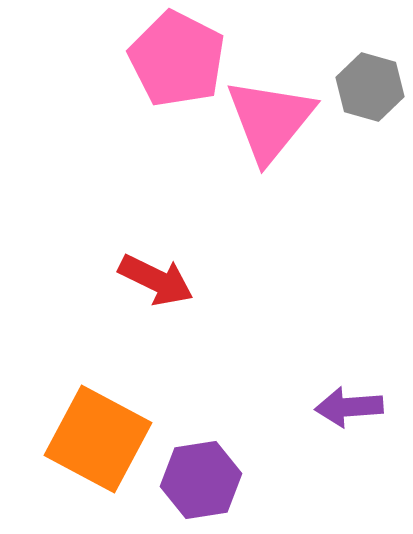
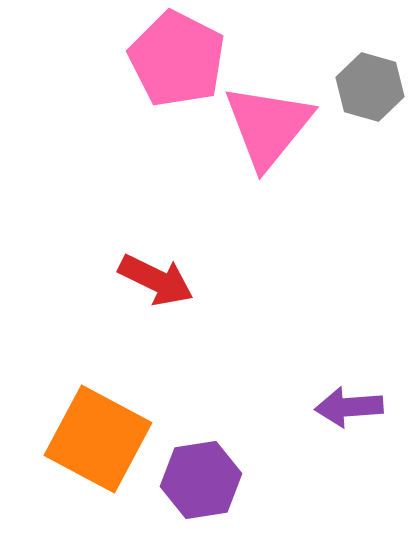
pink triangle: moved 2 px left, 6 px down
